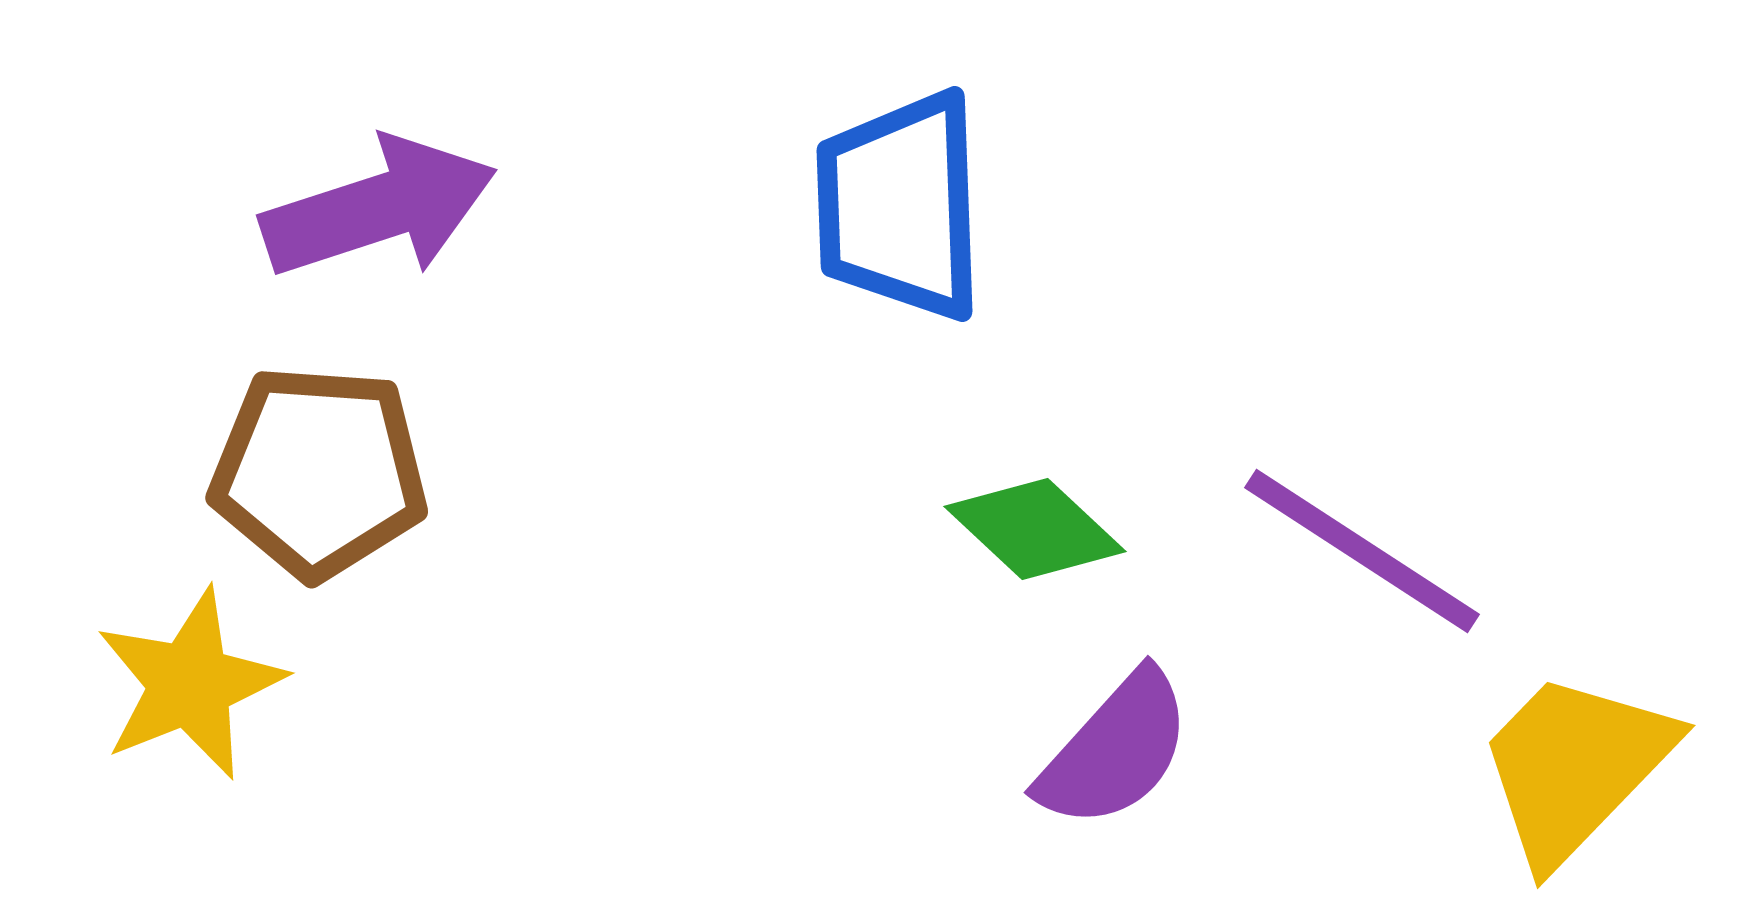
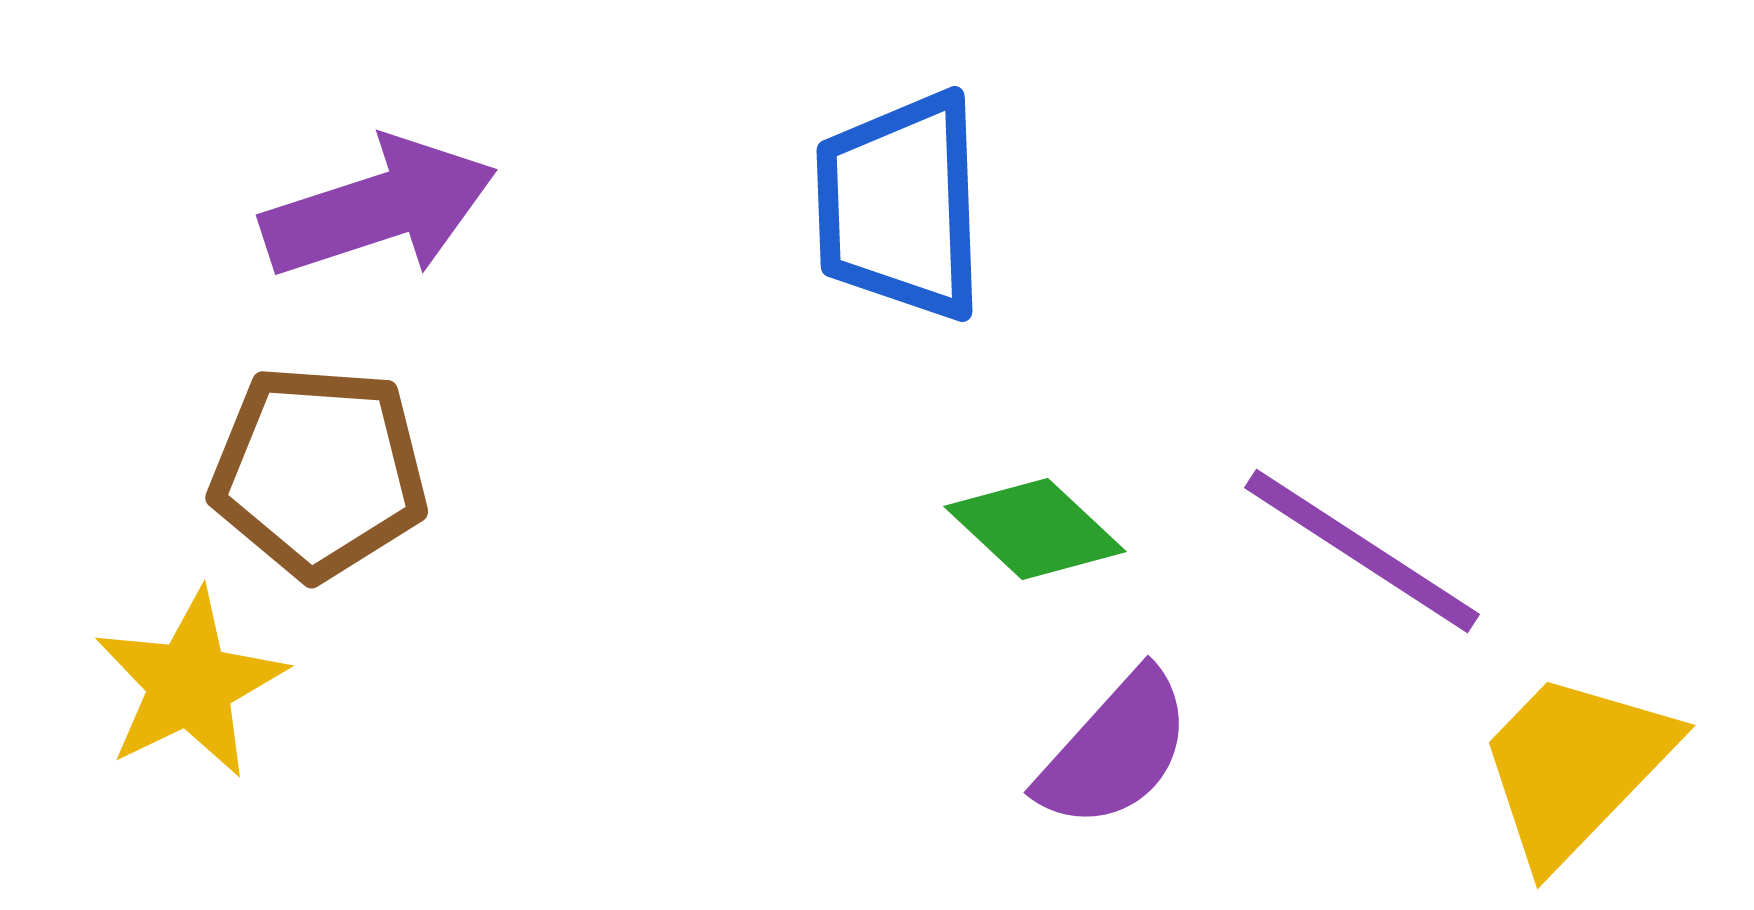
yellow star: rotated 4 degrees counterclockwise
